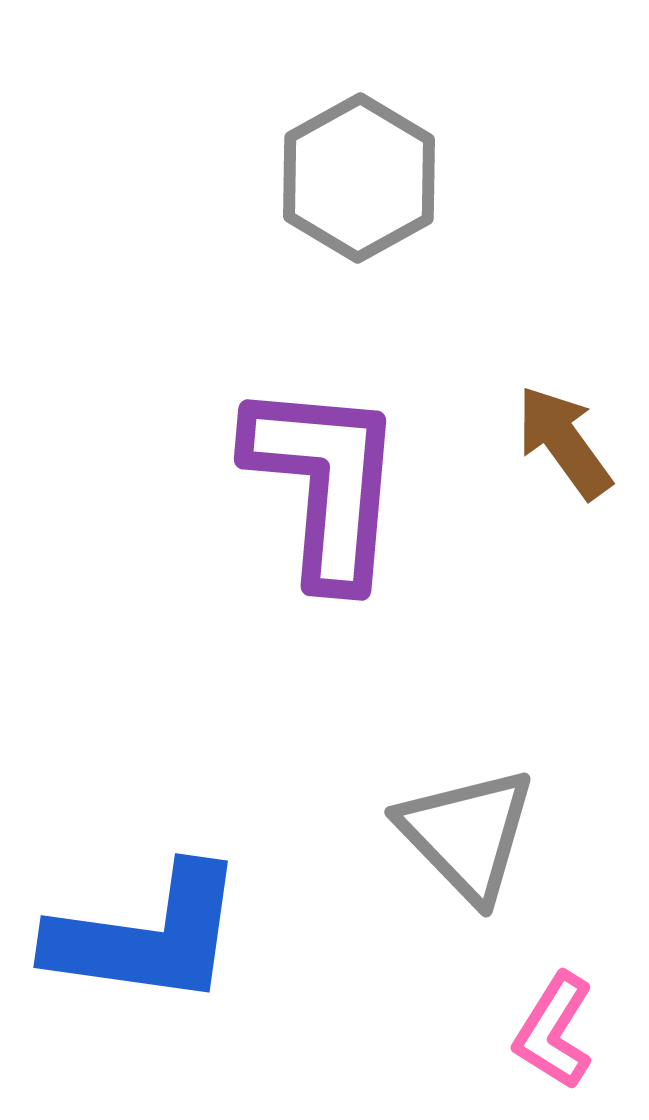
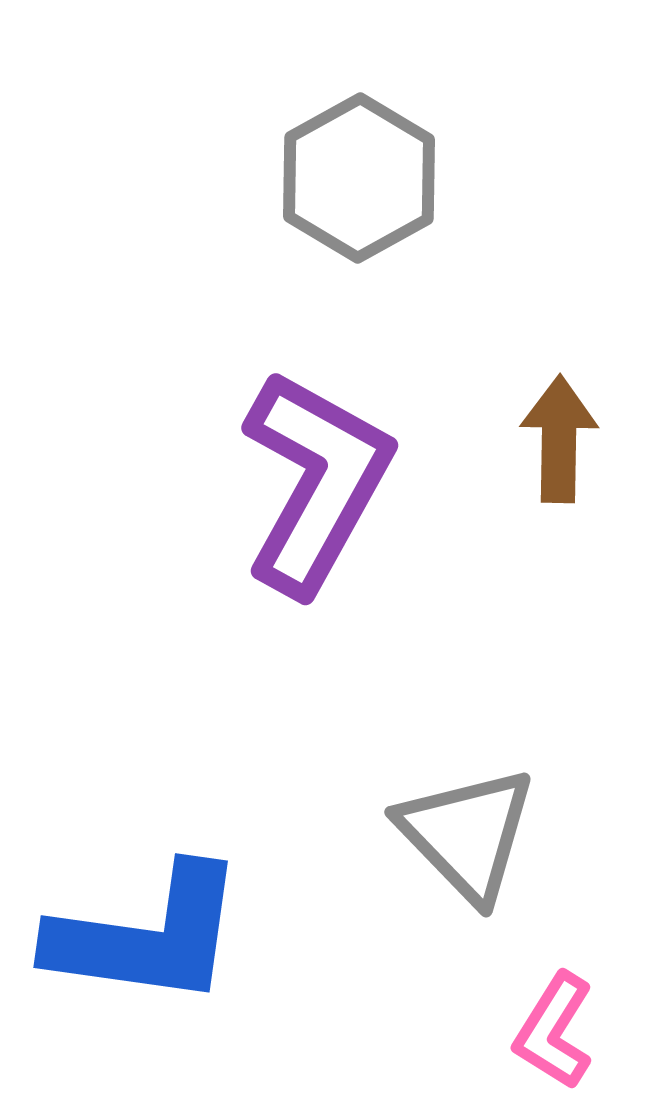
brown arrow: moved 5 px left, 3 px up; rotated 37 degrees clockwise
purple L-shape: moved 9 px left, 1 px up; rotated 24 degrees clockwise
